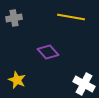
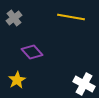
gray cross: rotated 28 degrees counterclockwise
purple diamond: moved 16 px left
yellow star: rotated 18 degrees clockwise
